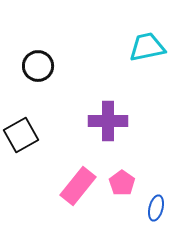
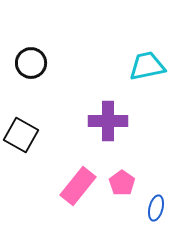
cyan trapezoid: moved 19 px down
black circle: moved 7 px left, 3 px up
black square: rotated 32 degrees counterclockwise
